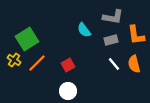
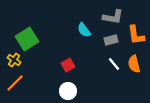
orange line: moved 22 px left, 20 px down
